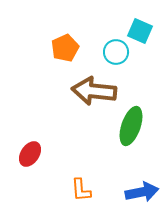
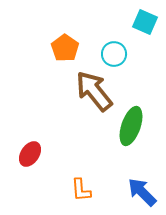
cyan square: moved 5 px right, 9 px up
orange pentagon: rotated 12 degrees counterclockwise
cyan circle: moved 2 px left, 2 px down
brown arrow: rotated 45 degrees clockwise
blue arrow: rotated 124 degrees counterclockwise
